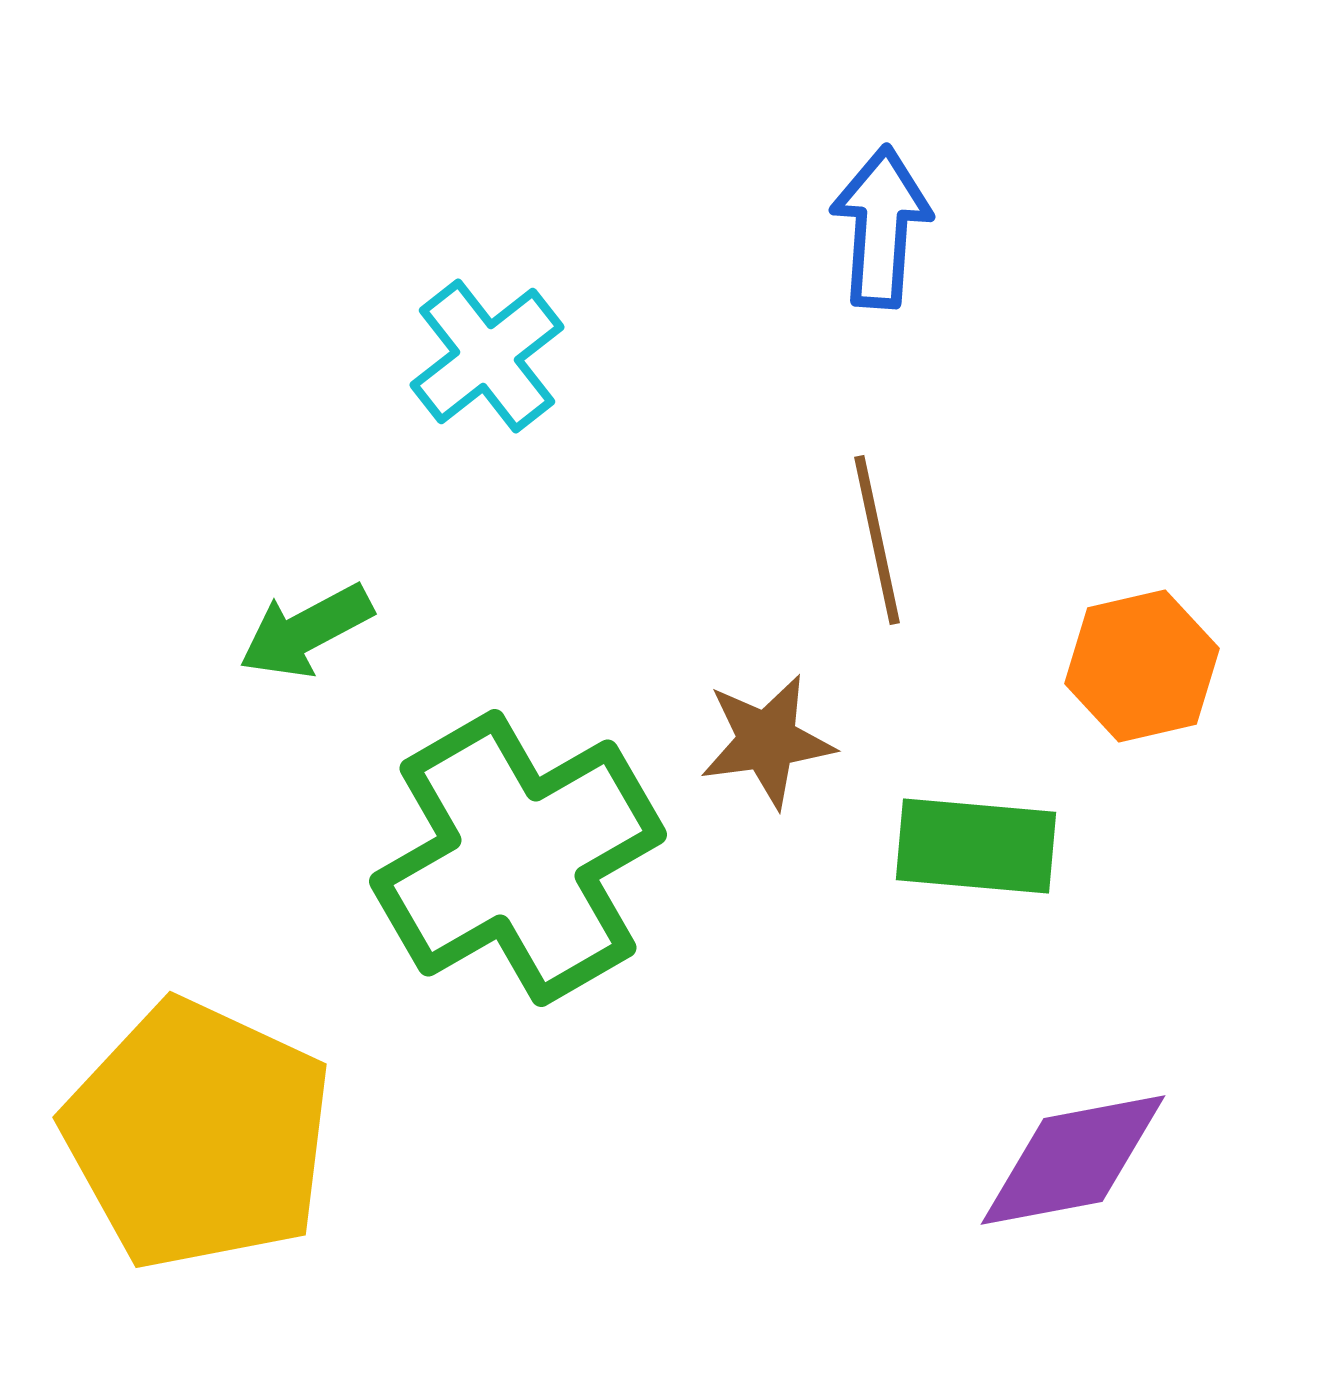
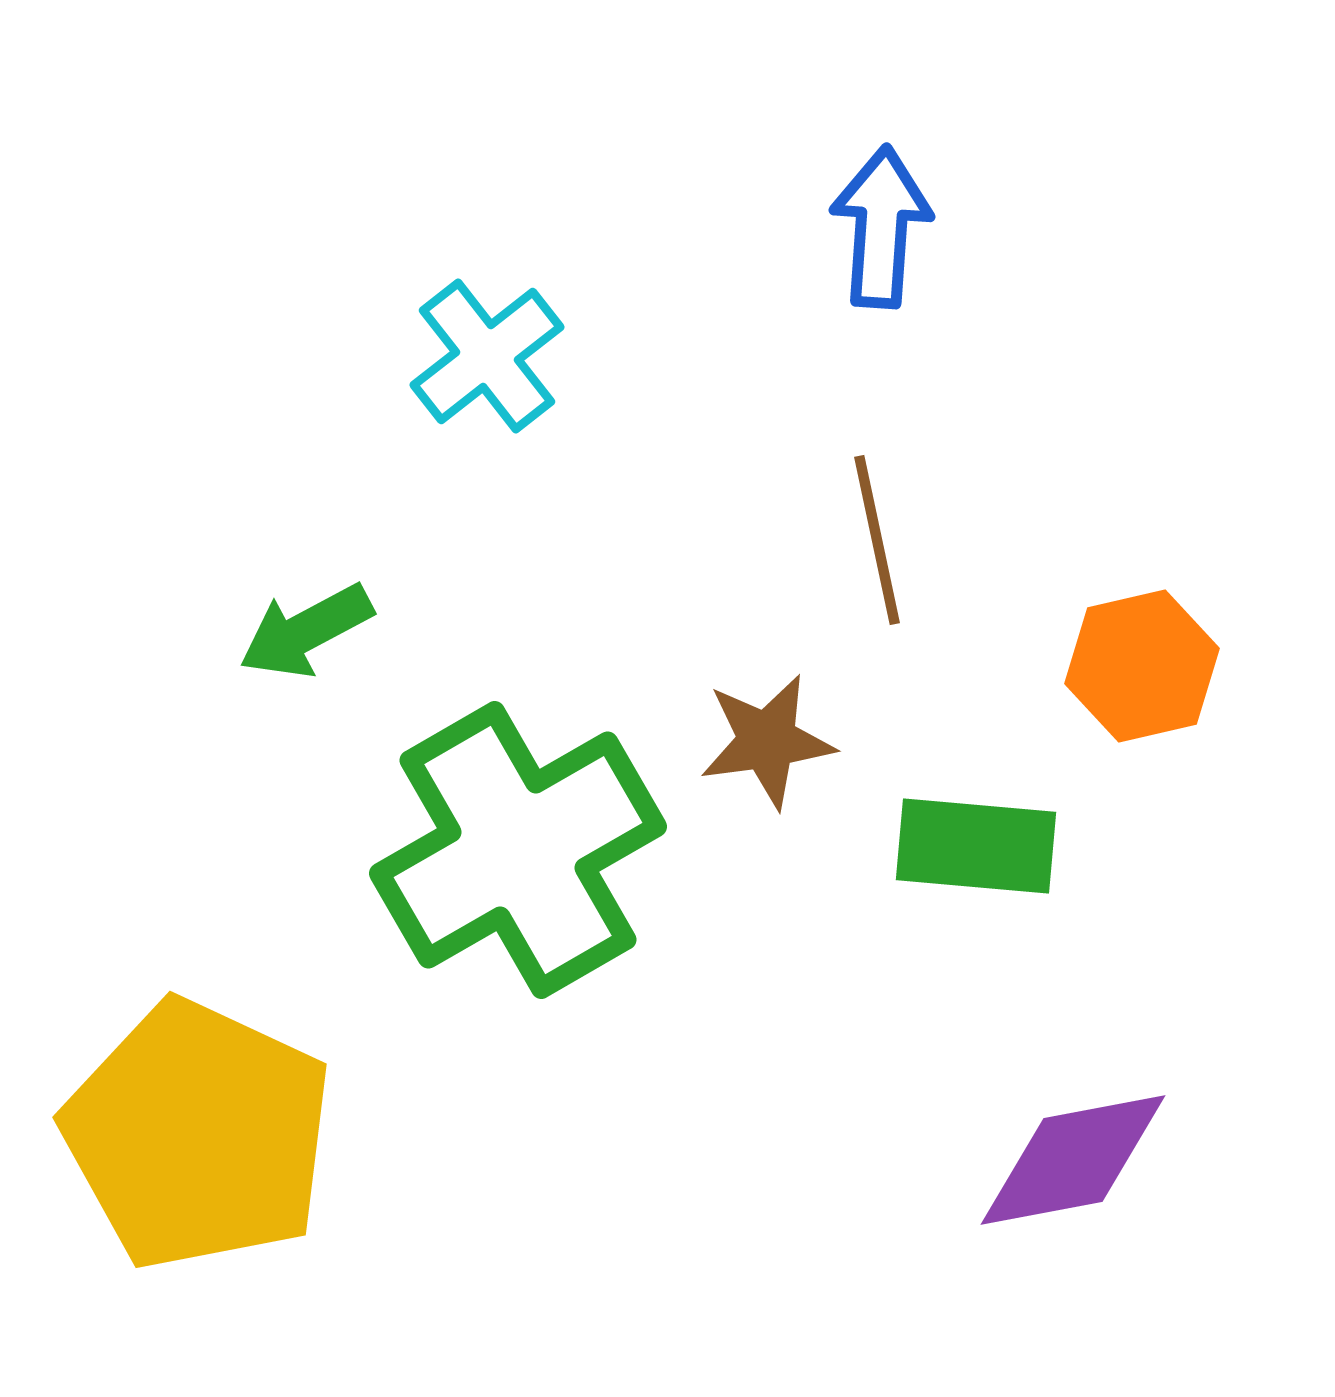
green cross: moved 8 px up
